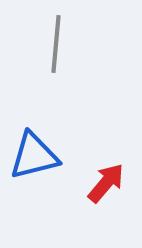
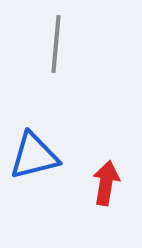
red arrow: rotated 30 degrees counterclockwise
